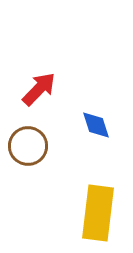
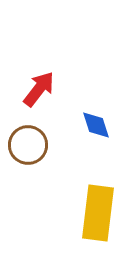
red arrow: rotated 6 degrees counterclockwise
brown circle: moved 1 px up
